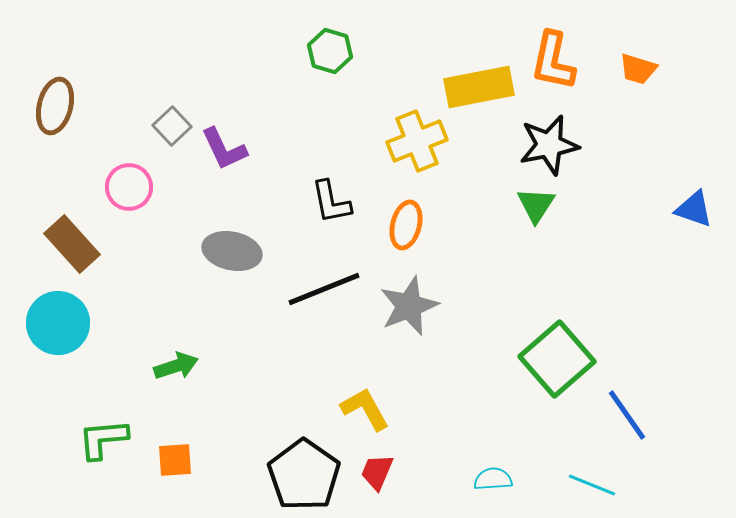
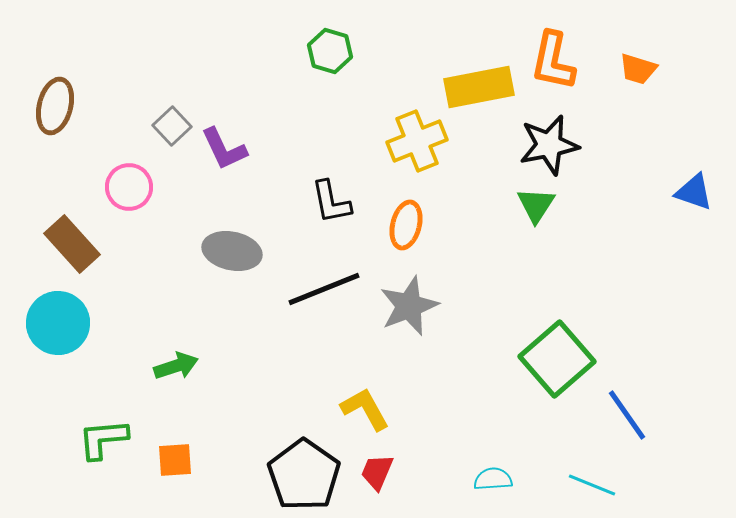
blue triangle: moved 17 px up
